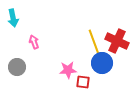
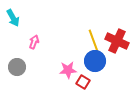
cyan arrow: rotated 18 degrees counterclockwise
pink arrow: rotated 40 degrees clockwise
blue circle: moved 7 px left, 2 px up
red square: rotated 24 degrees clockwise
